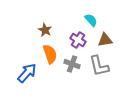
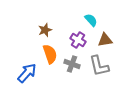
brown star: rotated 24 degrees clockwise
